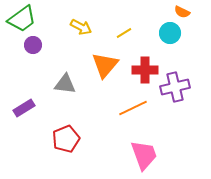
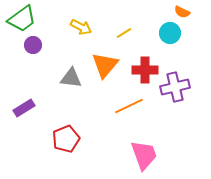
gray triangle: moved 6 px right, 6 px up
orange line: moved 4 px left, 2 px up
